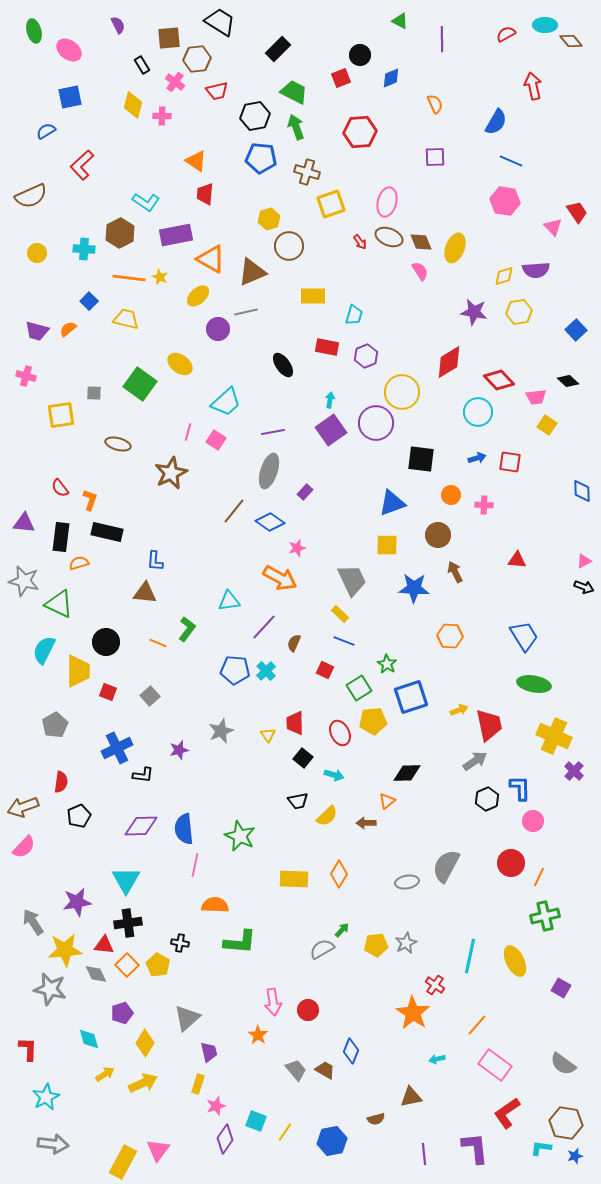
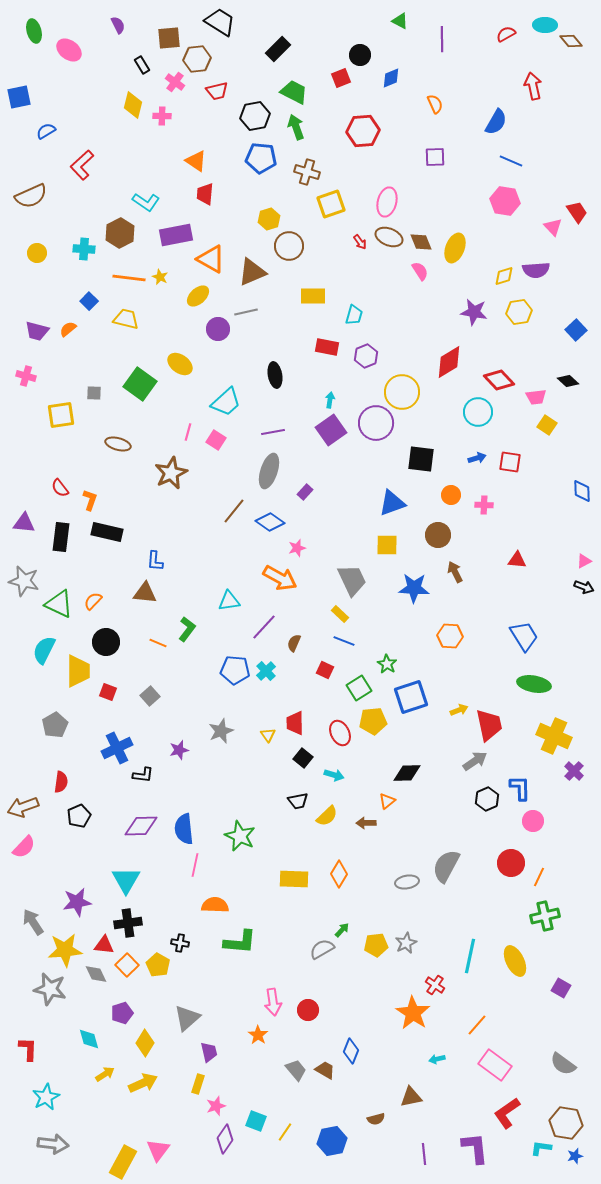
blue square at (70, 97): moved 51 px left
red hexagon at (360, 132): moved 3 px right, 1 px up
black ellipse at (283, 365): moved 8 px left, 10 px down; rotated 25 degrees clockwise
orange semicircle at (79, 563): moved 14 px right, 38 px down; rotated 30 degrees counterclockwise
